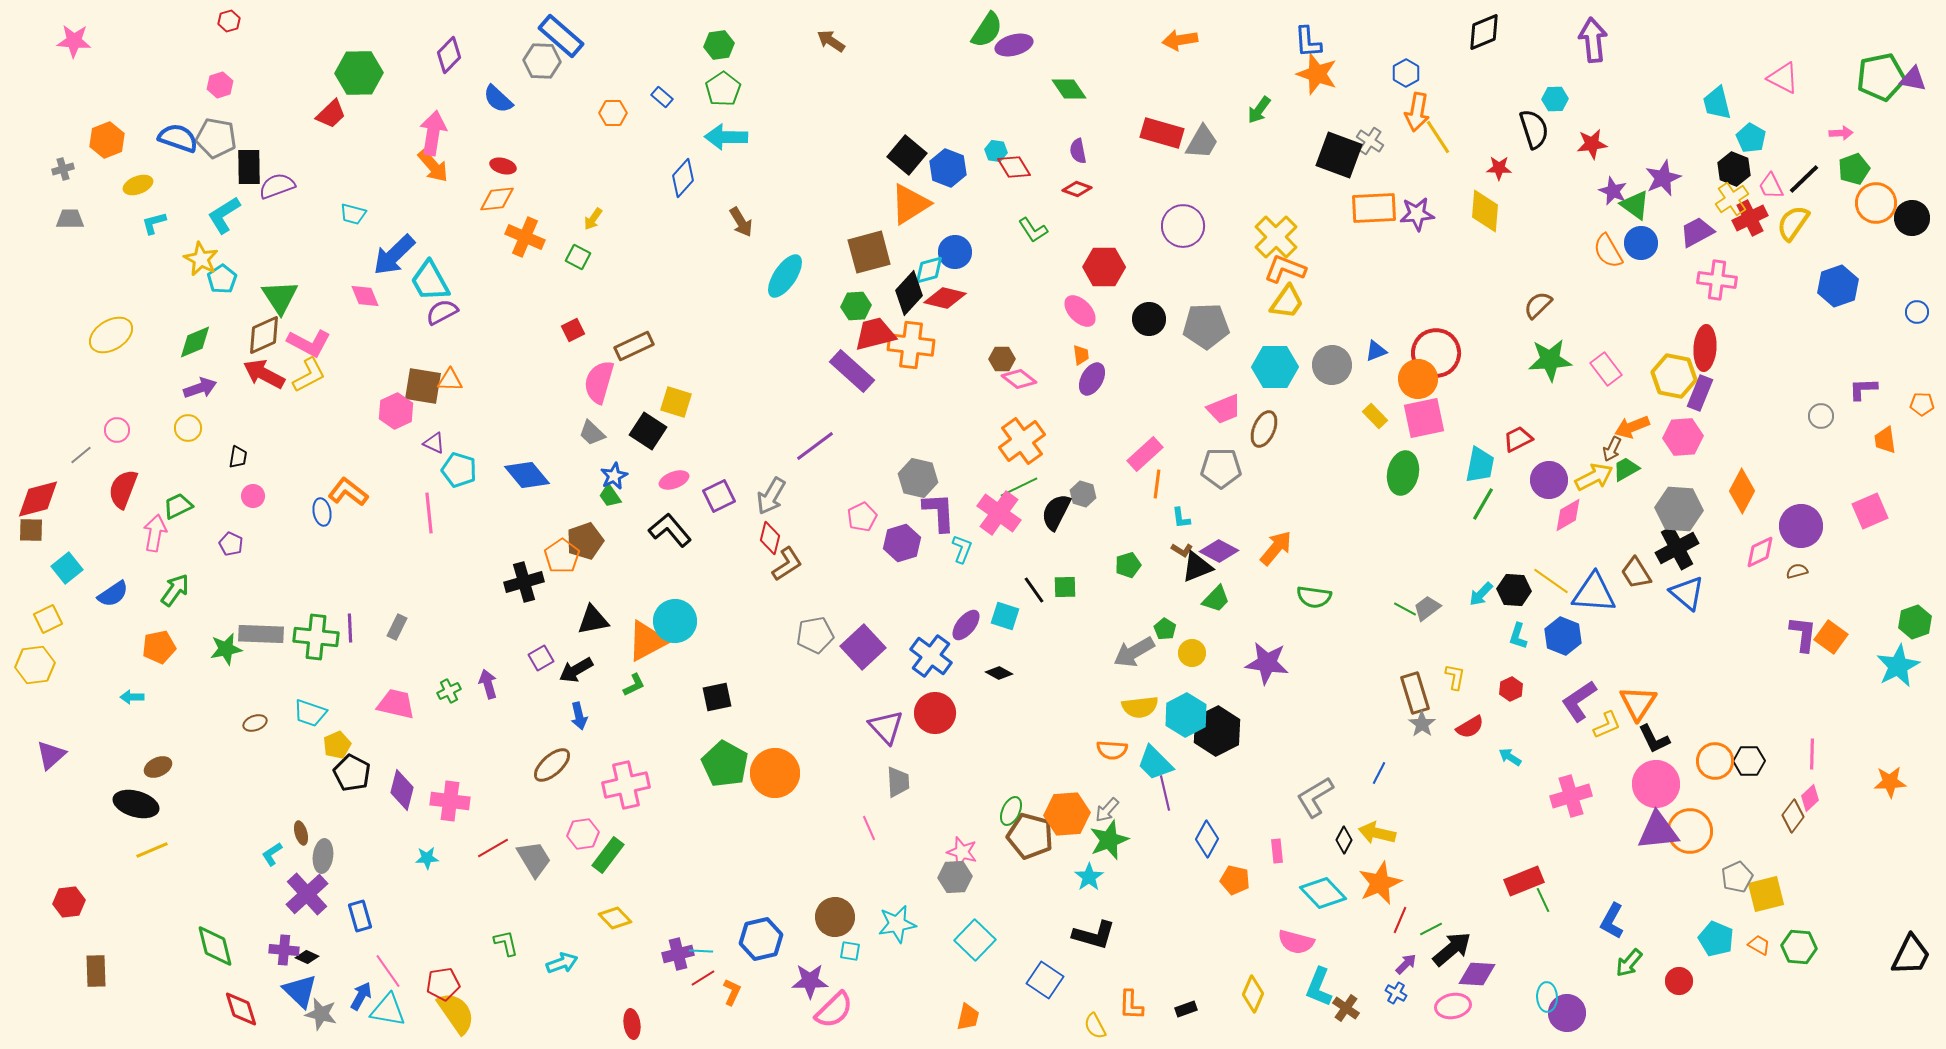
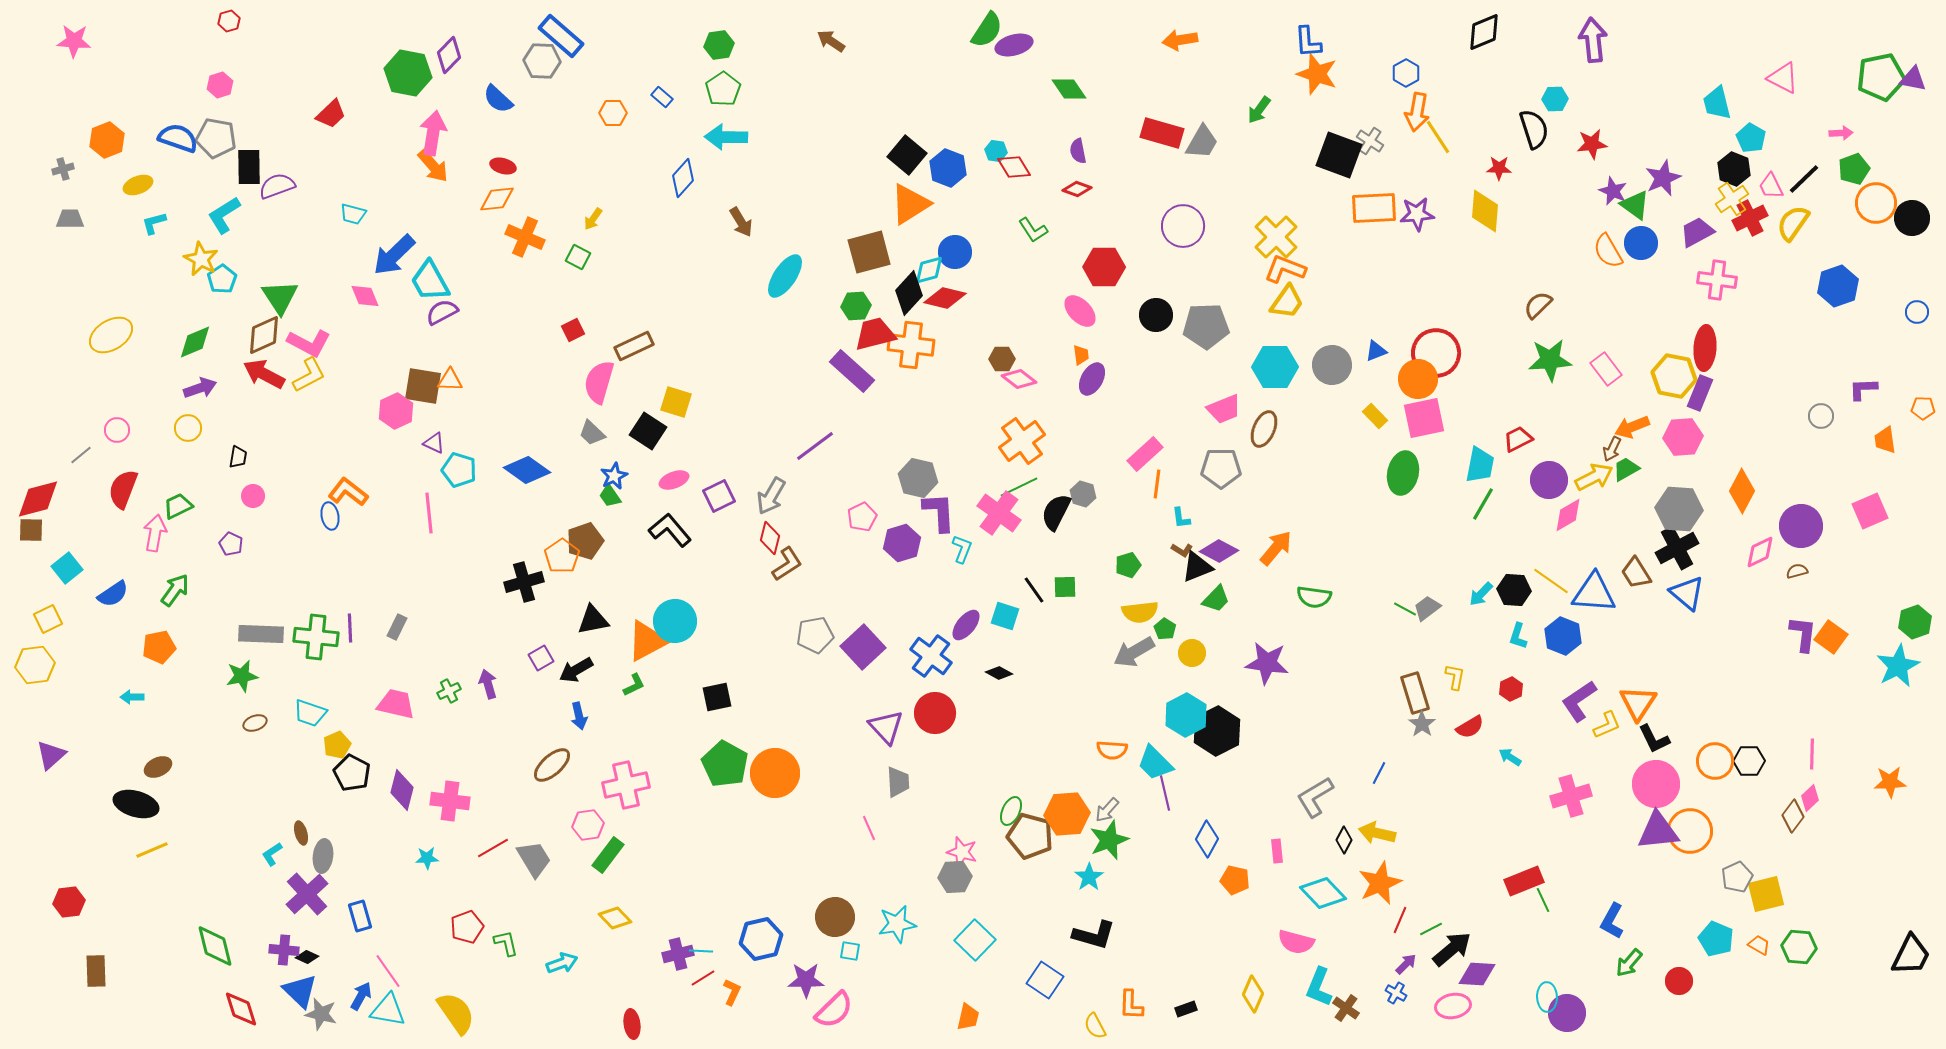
green hexagon at (359, 73): moved 49 px right; rotated 12 degrees clockwise
black circle at (1149, 319): moved 7 px right, 4 px up
orange pentagon at (1922, 404): moved 1 px right, 4 px down
blue diamond at (527, 475): moved 5 px up; rotated 15 degrees counterclockwise
blue ellipse at (322, 512): moved 8 px right, 4 px down
green star at (226, 649): moved 16 px right, 27 px down
yellow semicircle at (1140, 707): moved 95 px up
pink hexagon at (583, 834): moved 5 px right, 9 px up
purple star at (810, 981): moved 4 px left, 1 px up
red pentagon at (443, 984): moved 24 px right, 57 px up; rotated 12 degrees counterclockwise
